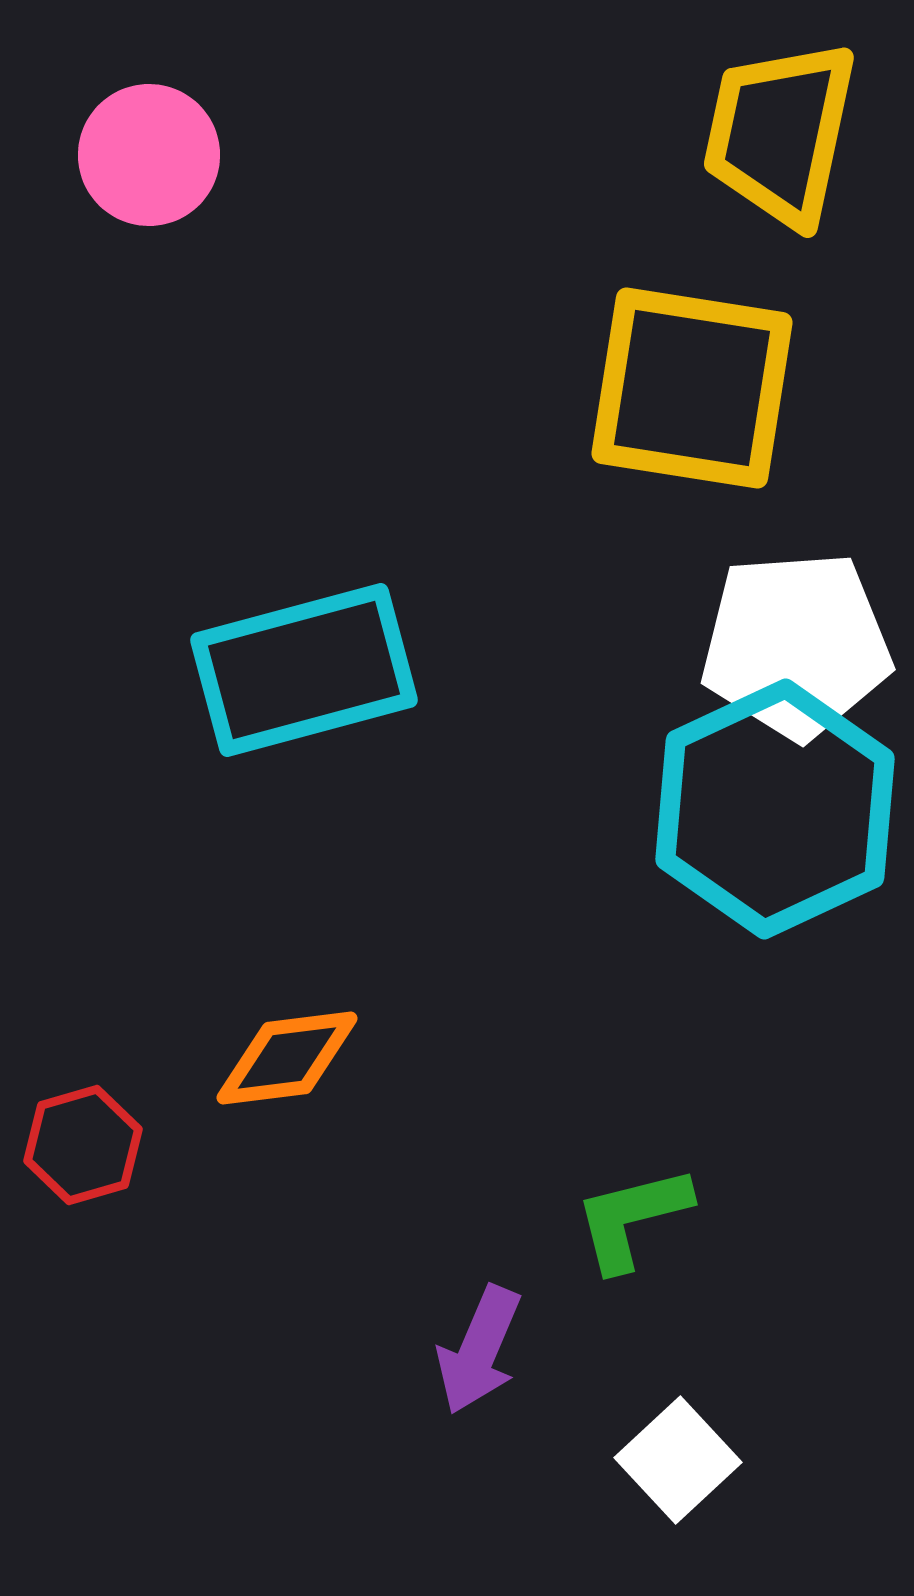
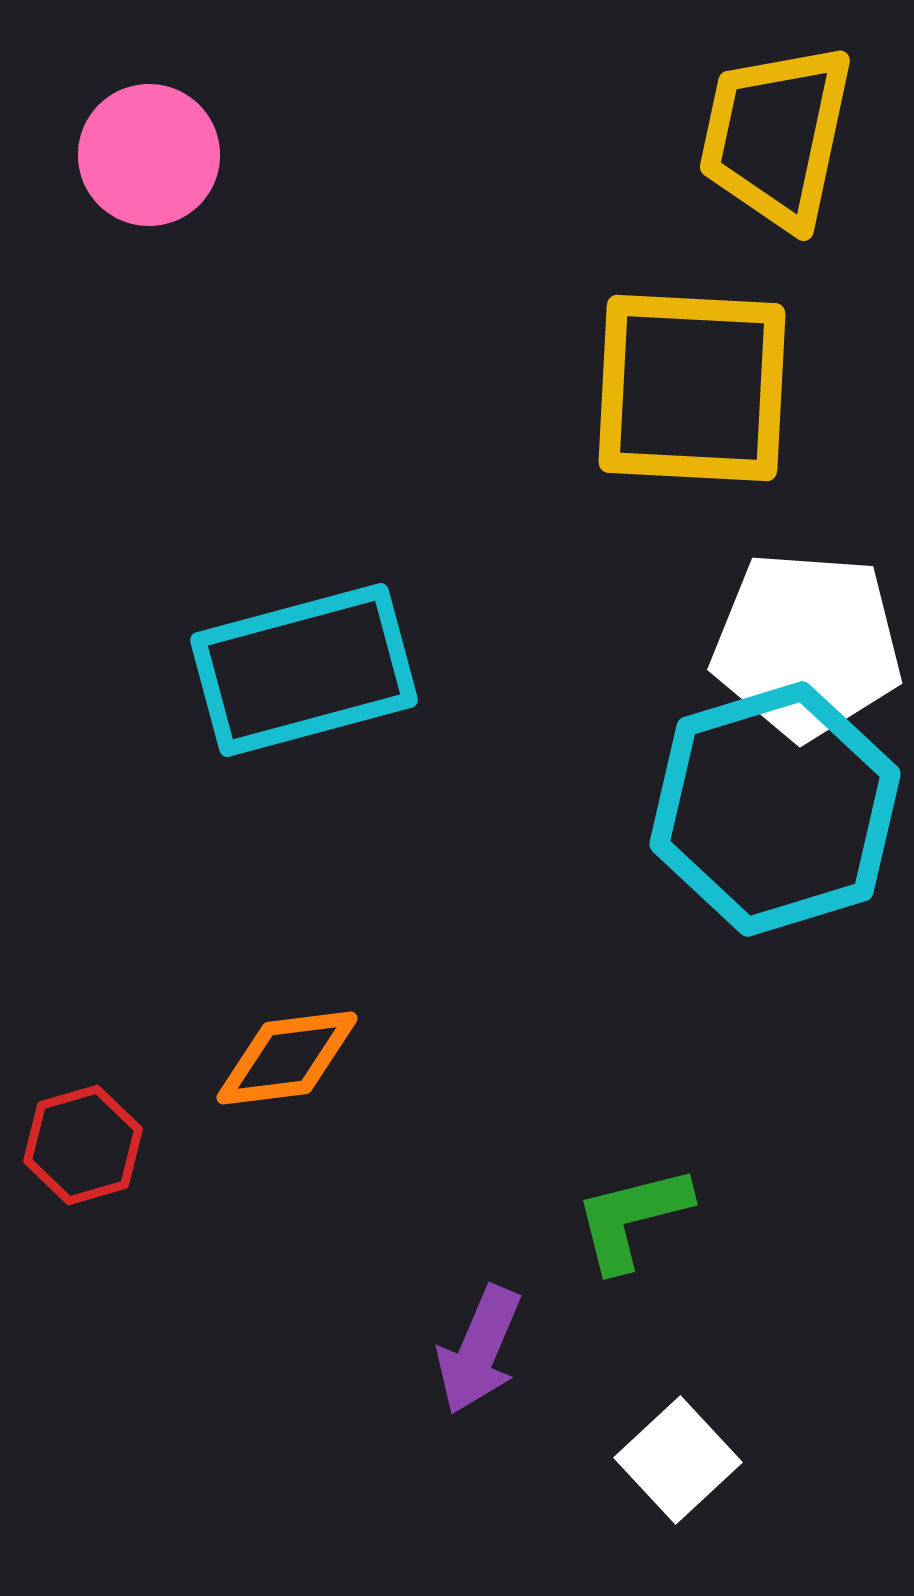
yellow trapezoid: moved 4 px left, 3 px down
yellow square: rotated 6 degrees counterclockwise
white pentagon: moved 11 px right; rotated 8 degrees clockwise
cyan hexagon: rotated 8 degrees clockwise
